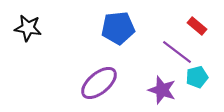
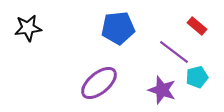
black star: rotated 16 degrees counterclockwise
purple line: moved 3 px left
